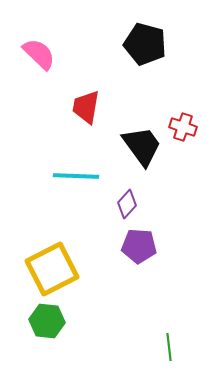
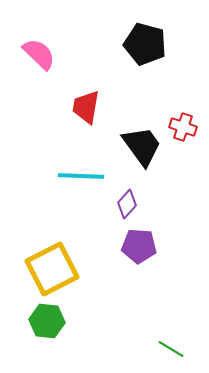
cyan line: moved 5 px right
green line: moved 2 px right, 2 px down; rotated 52 degrees counterclockwise
